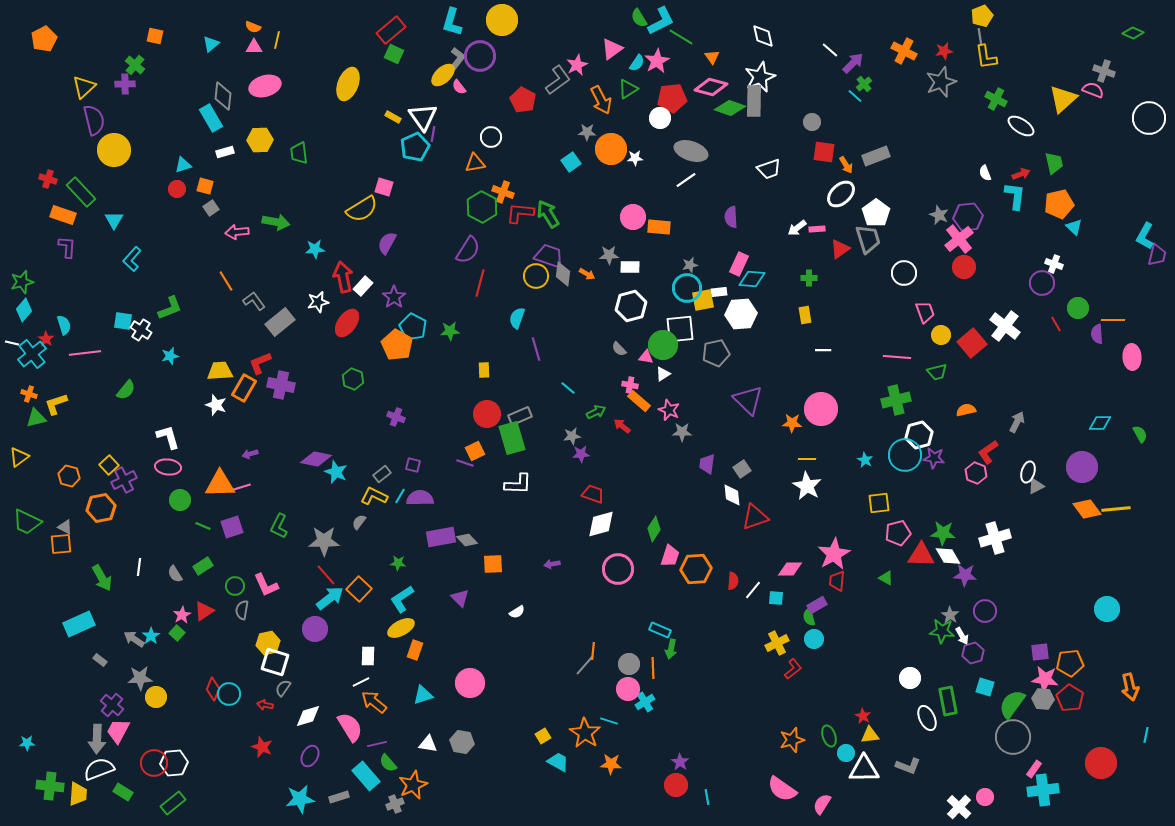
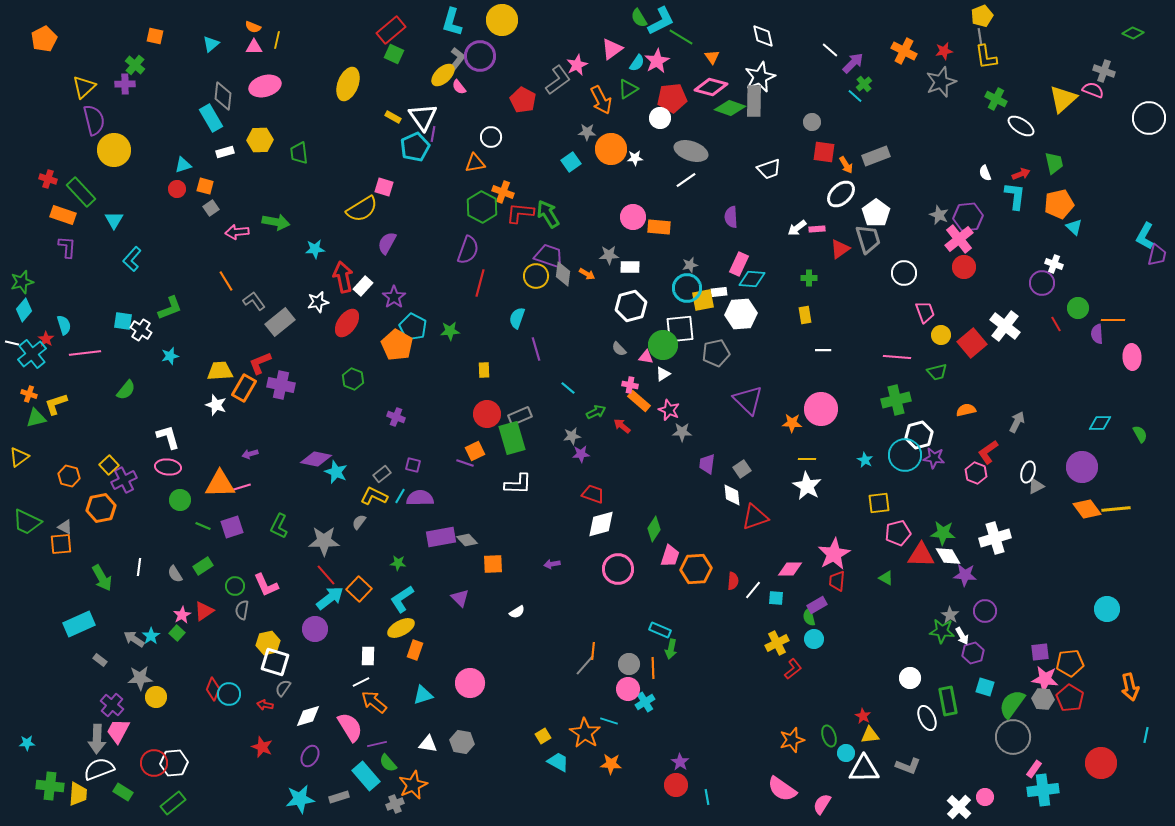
purple semicircle at (468, 250): rotated 12 degrees counterclockwise
